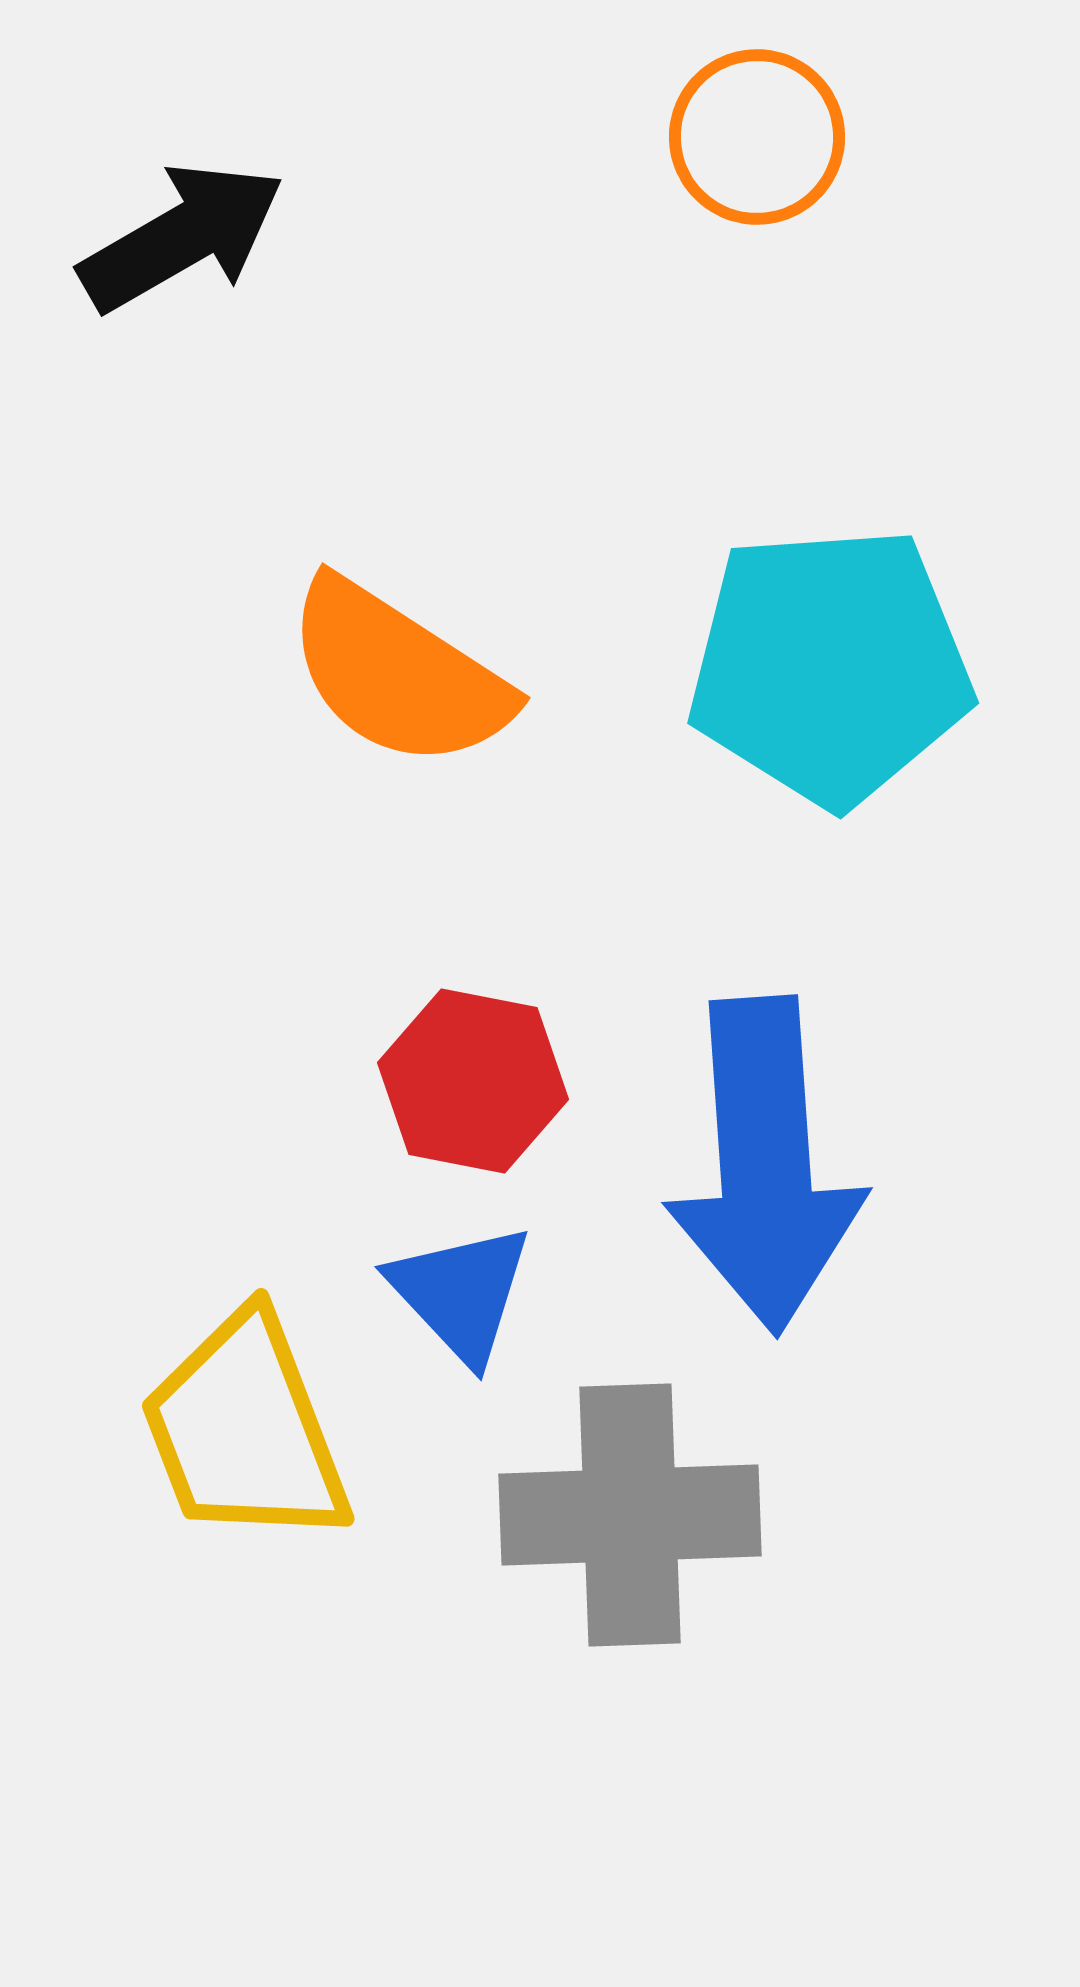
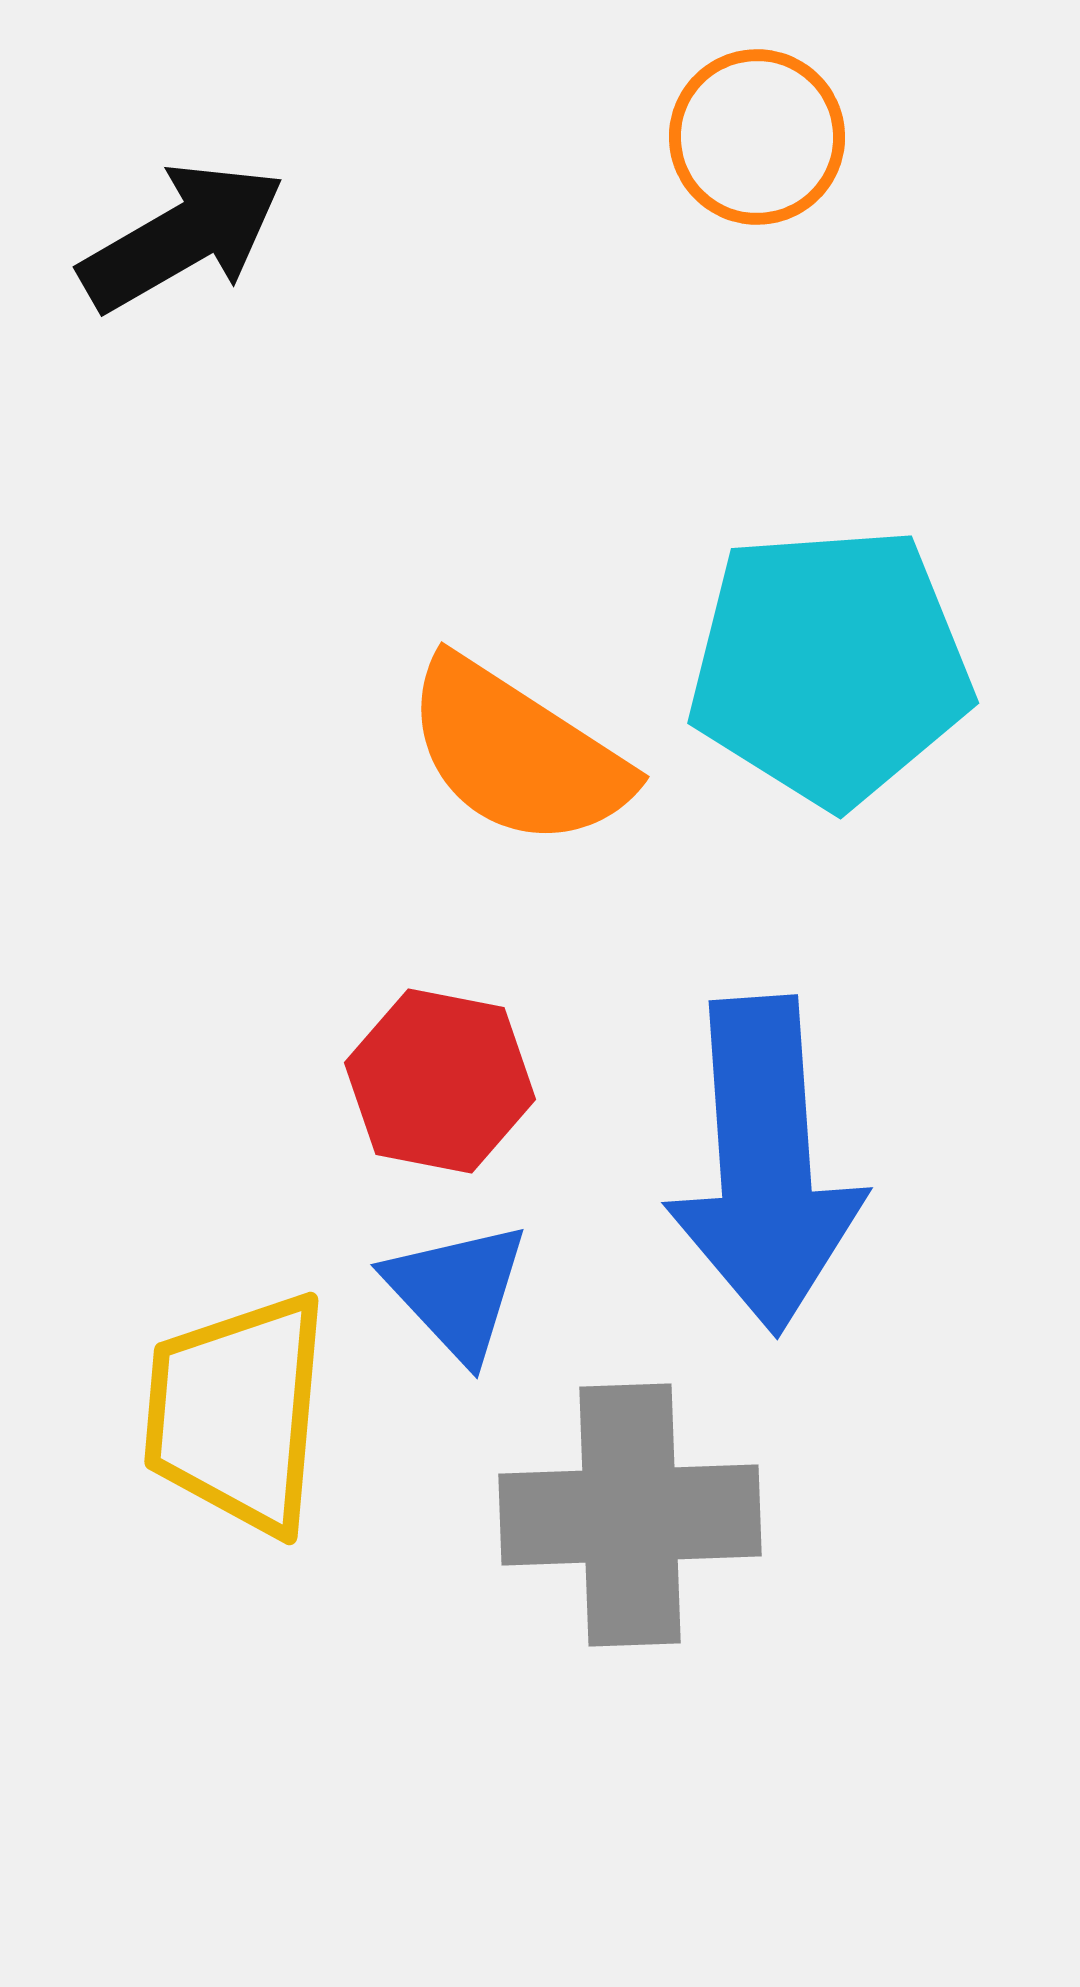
orange semicircle: moved 119 px right, 79 px down
red hexagon: moved 33 px left
blue triangle: moved 4 px left, 2 px up
yellow trapezoid: moved 8 px left, 17 px up; rotated 26 degrees clockwise
